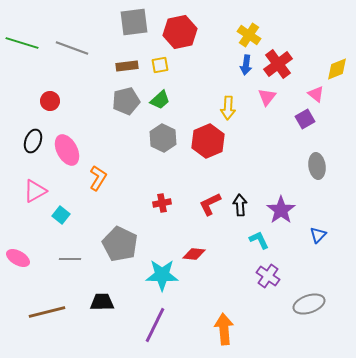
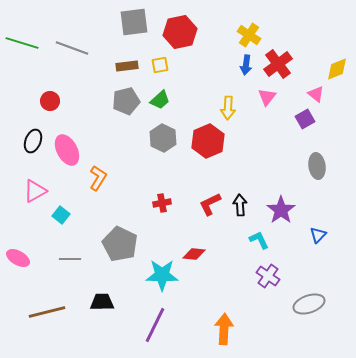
orange arrow at (224, 329): rotated 8 degrees clockwise
